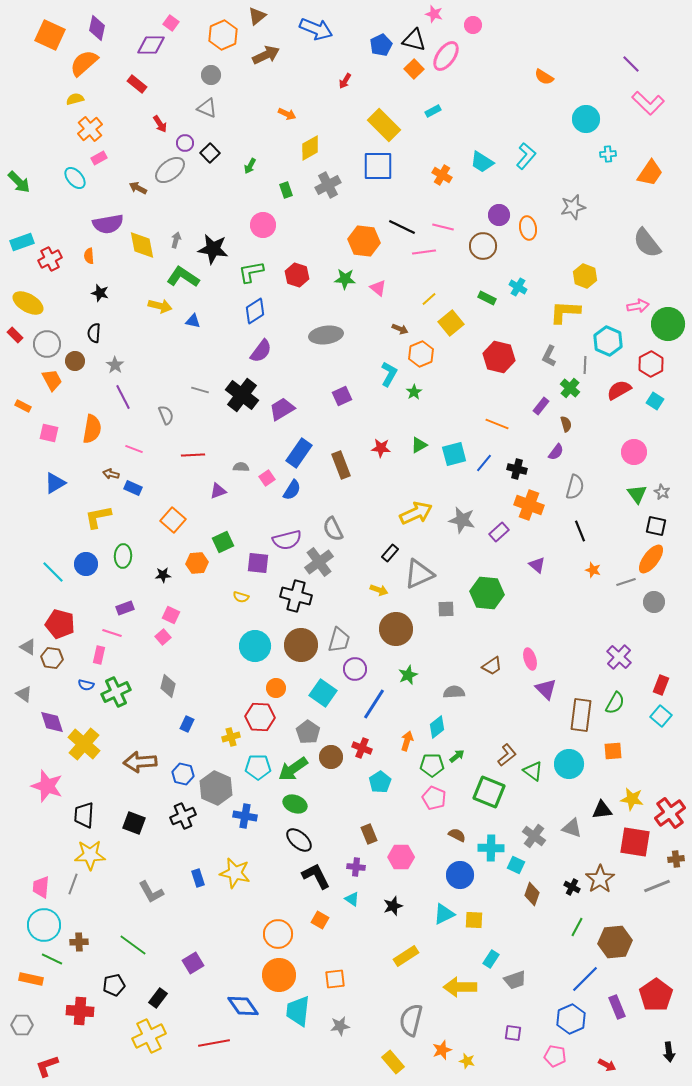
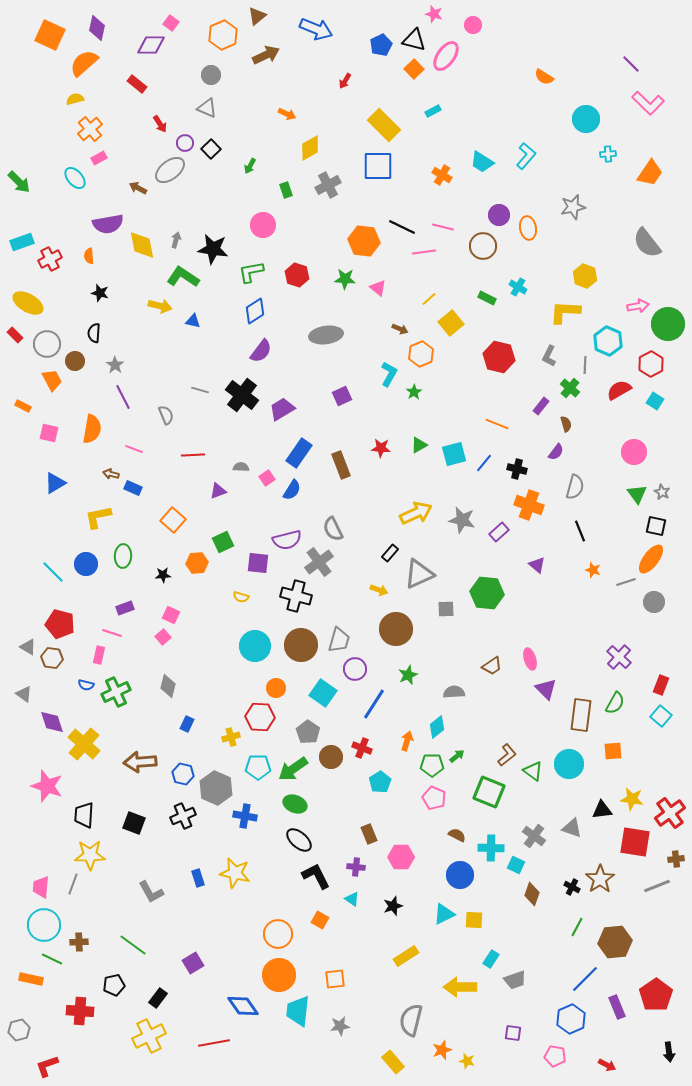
black square at (210, 153): moved 1 px right, 4 px up
gray hexagon at (22, 1025): moved 3 px left, 5 px down; rotated 15 degrees counterclockwise
